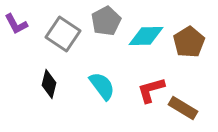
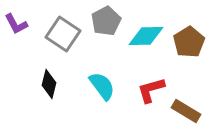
brown rectangle: moved 3 px right, 3 px down
